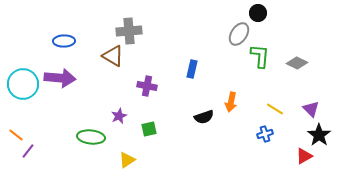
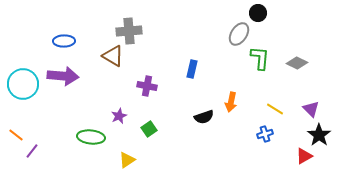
green L-shape: moved 2 px down
purple arrow: moved 3 px right, 2 px up
green square: rotated 21 degrees counterclockwise
purple line: moved 4 px right
